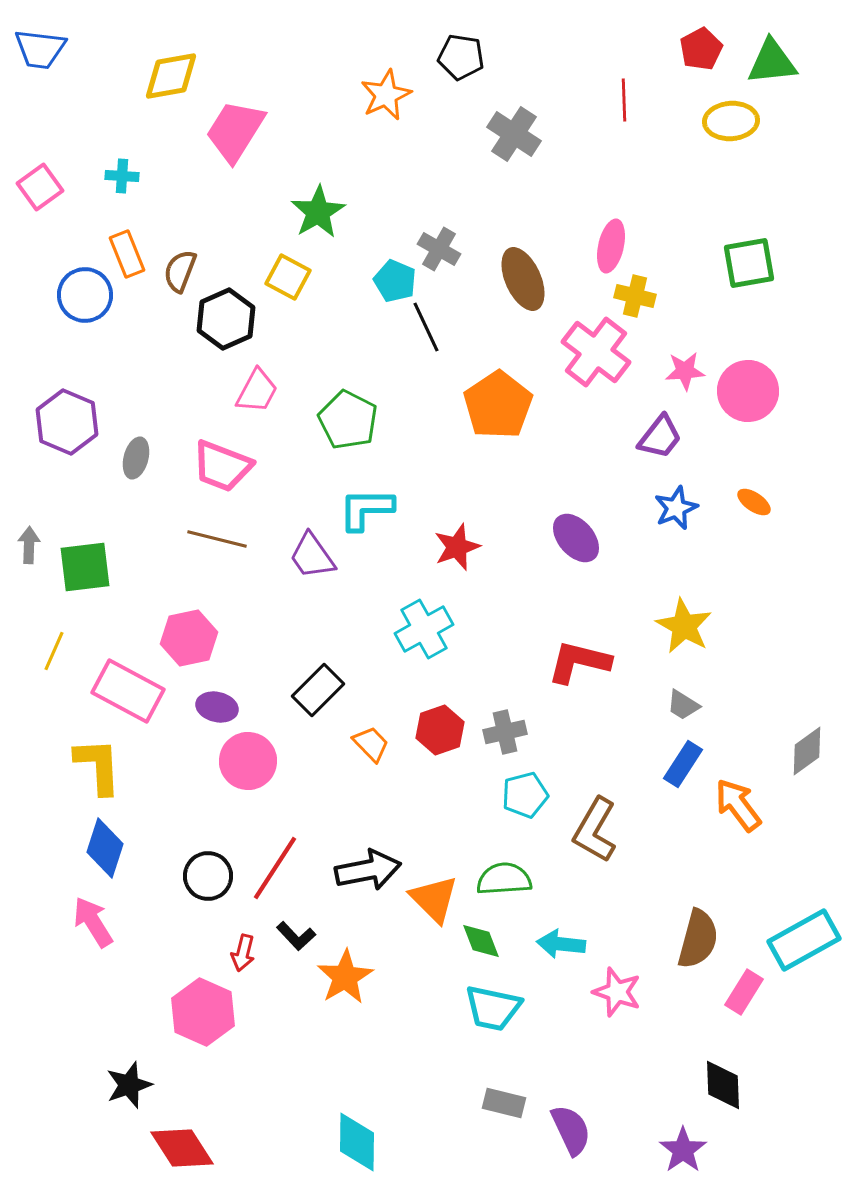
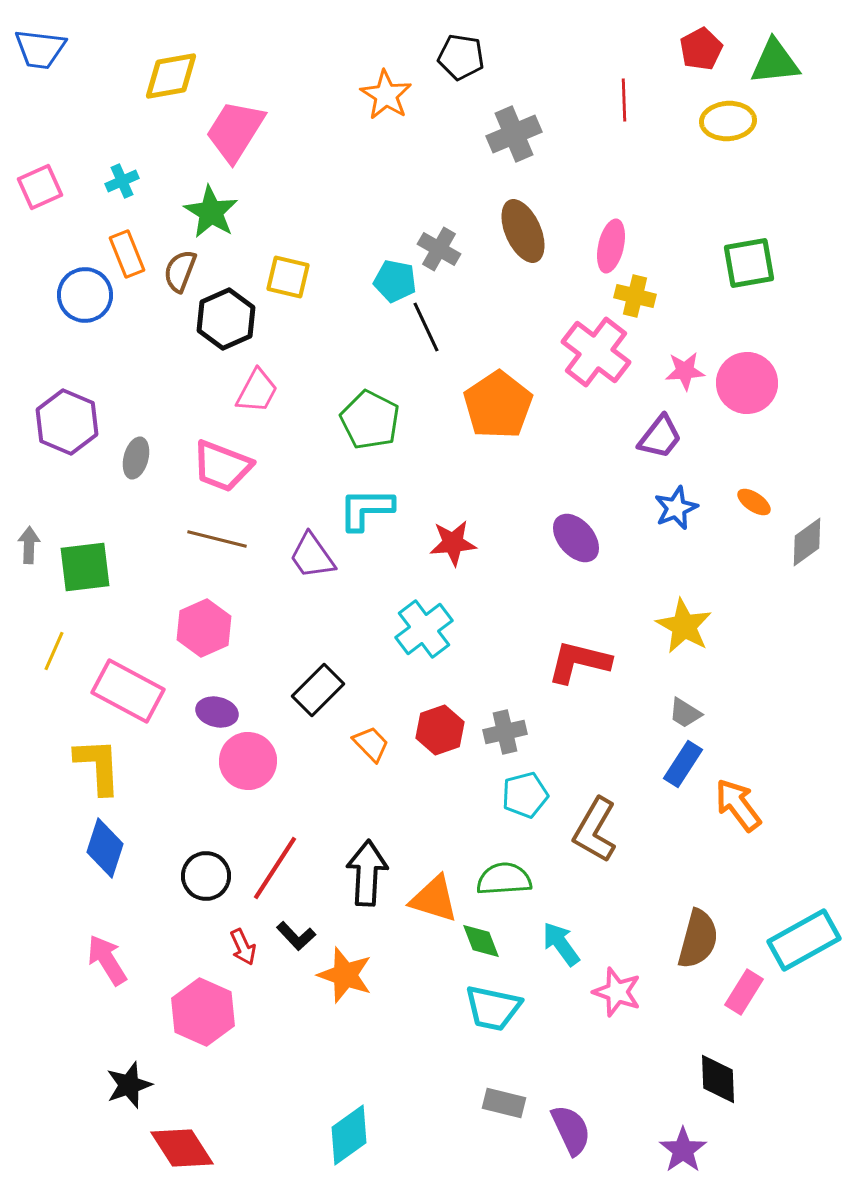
green triangle at (772, 62): moved 3 px right
orange star at (386, 95): rotated 15 degrees counterclockwise
yellow ellipse at (731, 121): moved 3 px left
gray cross at (514, 134): rotated 34 degrees clockwise
cyan cross at (122, 176): moved 5 px down; rotated 28 degrees counterclockwise
pink square at (40, 187): rotated 12 degrees clockwise
green star at (318, 212): moved 107 px left; rotated 10 degrees counterclockwise
yellow square at (288, 277): rotated 15 degrees counterclockwise
brown ellipse at (523, 279): moved 48 px up
cyan pentagon at (395, 281): rotated 12 degrees counterclockwise
pink circle at (748, 391): moved 1 px left, 8 px up
green pentagon at (348, 420): moved 22 px right
red star at (457, 547): moved 4 px left, 4 px up; rotated 15 degrees clockwise
cyan cross at (424, 629): rotated 8 degrees counterclockwise
pink hexagon at (189, 638): moved 15 px right, 10 px up; rotated 12 degrees counterclockwise
gray trapezoid at (683, 705): moved 2 px right, 8 px down
purple ellipse at (217, 707): moved 5 px down
gray diamond at (807, 751): moved 209 px up
black arrow at (368, 870): moved 1 px left, 3 px down; rotated 76 degrees counterclockwise
black circle at (208, 876): moved 2 px left
orange triangle at (434, 899): rotated 28 degrees counterclockwise
pink arrow at (93, 922): moved 14 px right, 38 px down
cyan arrow at (561, 944): rotated 48 degrees clockwise
red arrow at (243, 953): moved 6 px up; rotated 39 degrees counterclockwise
orange star at (345, 977): moved 2 px up; rotated 22 degrees counterclockwise
black diamond at (723, 1085): moved 5 px left, 6 px up
cyan diamond at (357, 1142): moved 8 px left, 7 px up; rotated 54 degrees clockwise
